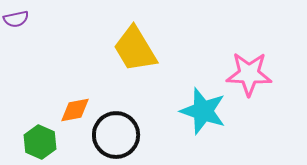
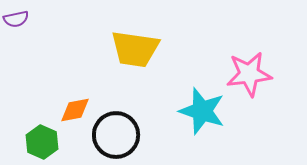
yellow trapezoid: rotated 51 degrees counterclockwise
pink star: rotated 9 degrees counterclockwise
cyan star: moved 1 px left
green hexagon: moved 2 px right
